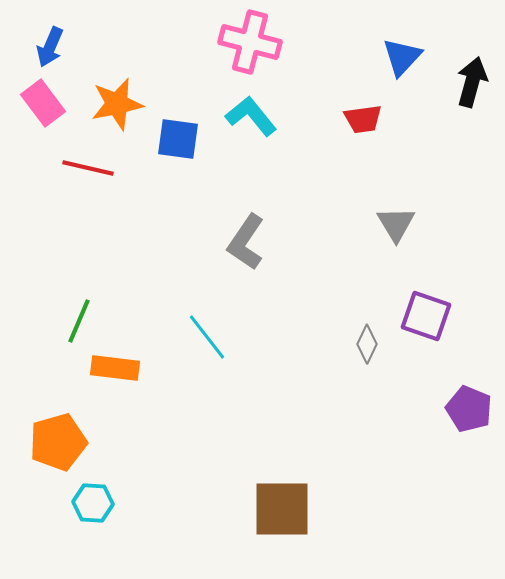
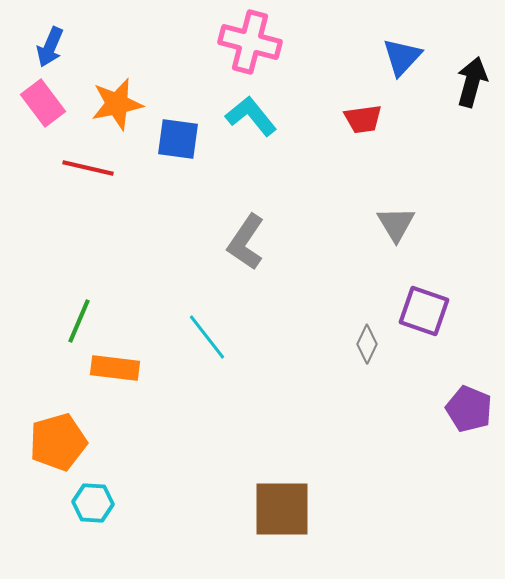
purple square: moved 2 px left, 5 px up
